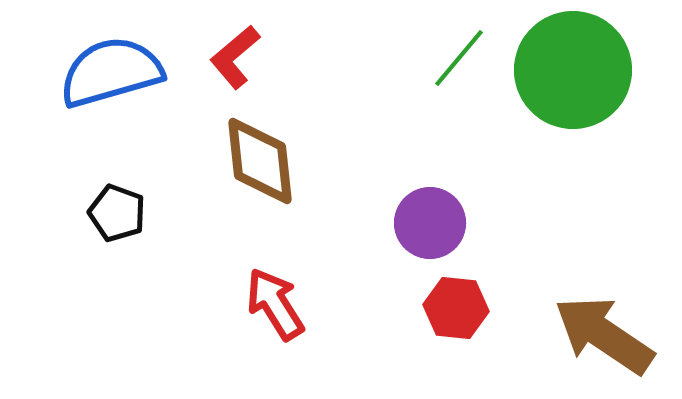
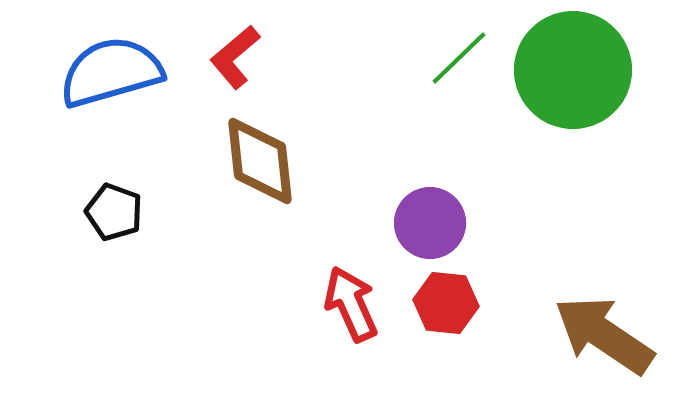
green line: rotated 6 degrees clockwise
black pentagon: moved 3 px left, 1 px up
red arrow: moved 76 px right; rotated 8 degrees clockwise
red hexagon: moved 10 px left, 5 px up
